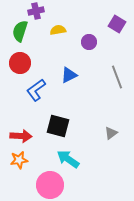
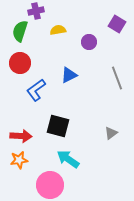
gray line: moved 1 px down
